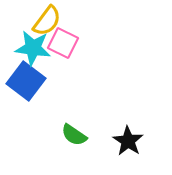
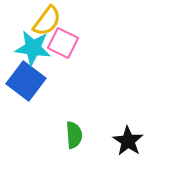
green semicircle: rotated 128 degrees counterclockwise
